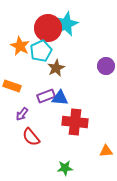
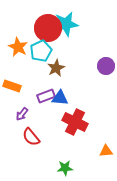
cyan star: rotated 15 degrees clockwise
orange star: moved 2 px left, 1 px down
red cross: rotated 20 degrees clockwise
